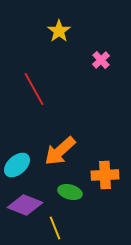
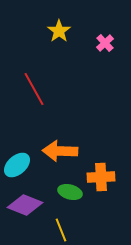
pink cross: moved 4 px right, 17 px up
orange arrow: rotated 44 degrees clockwise
orange cross: moved 4 px left, 2 px down
yellow line: moved 6 px right, 2 px down
